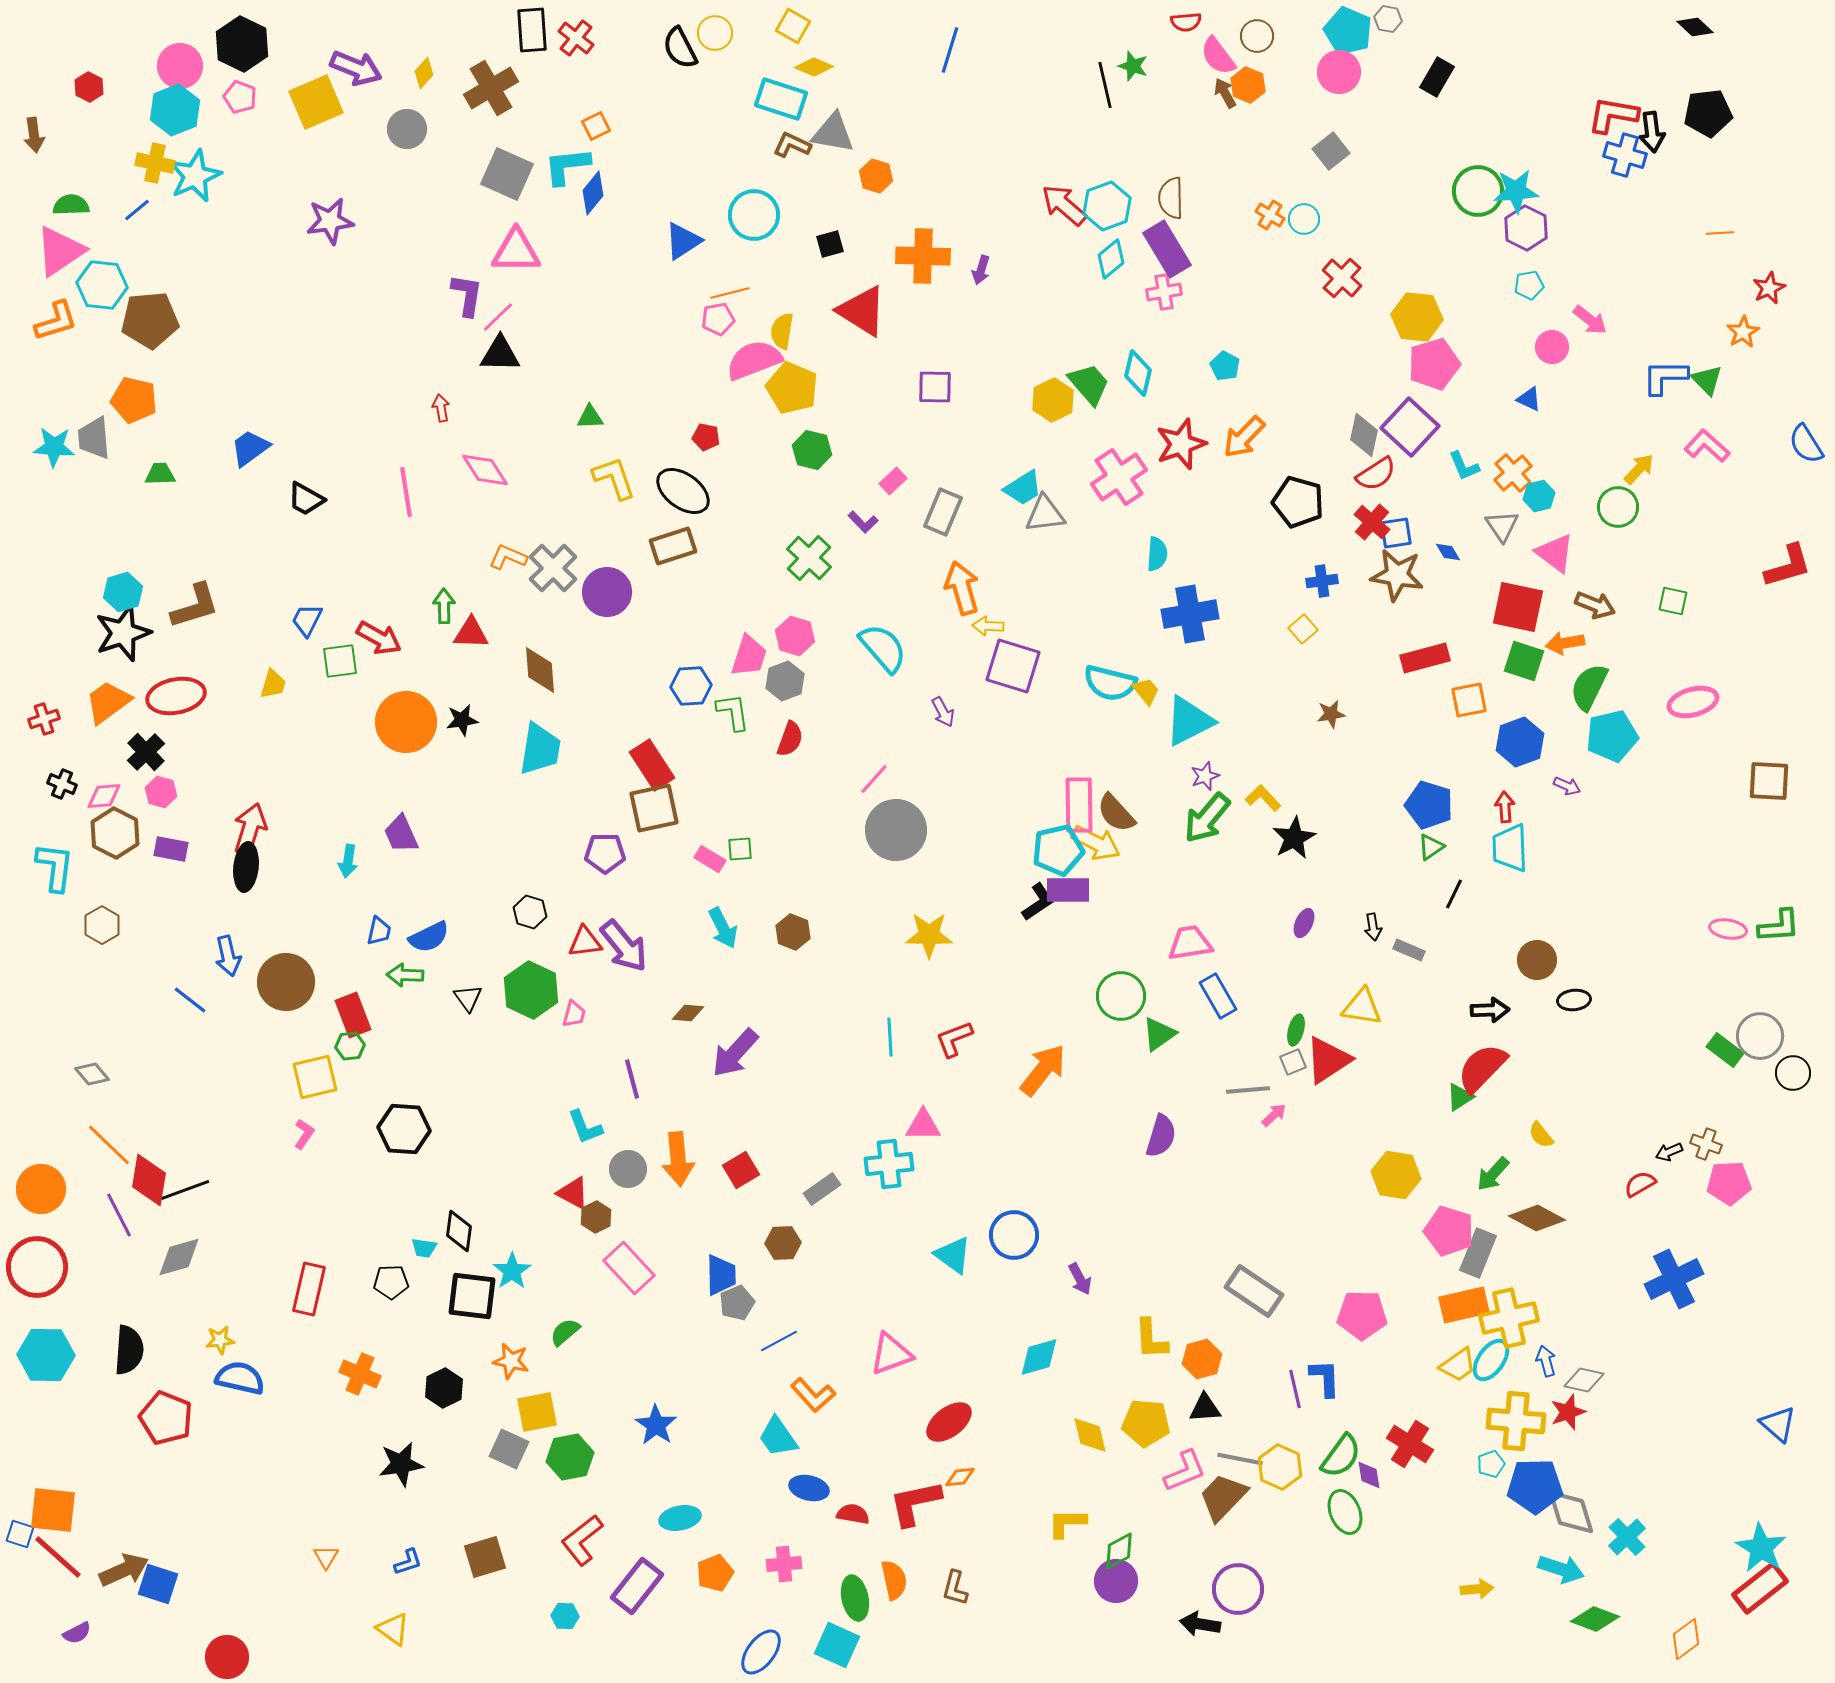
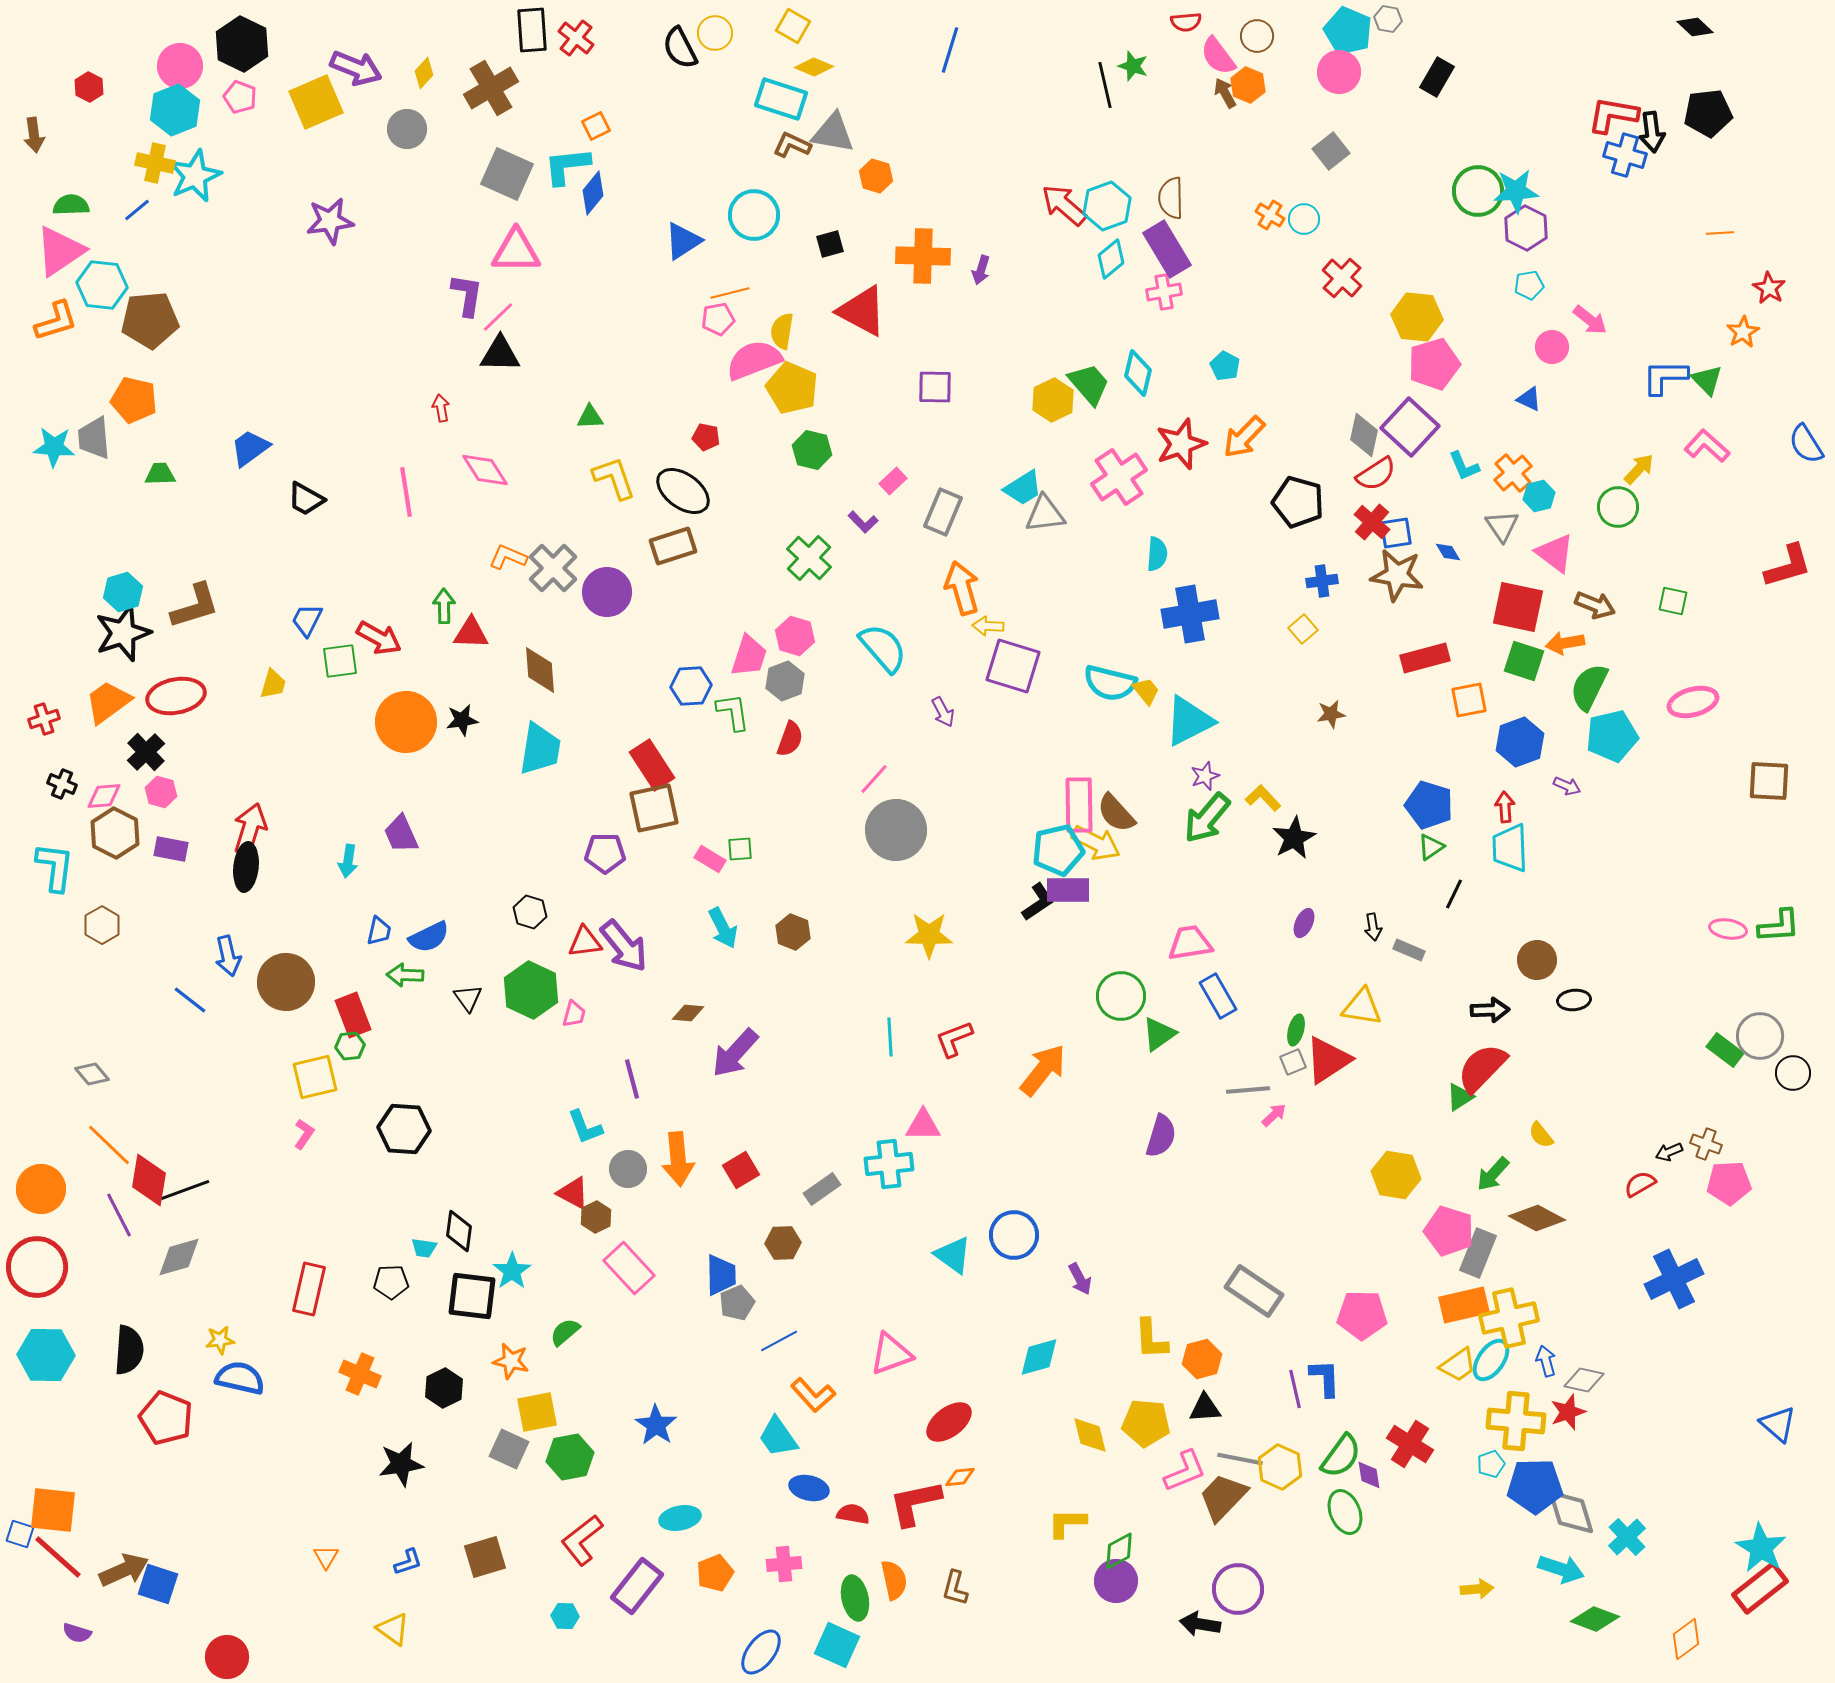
red star at (1769, 288): rotated 16 degrees counterclockwise
red triangle at (862, 311): rotated 4 degrees counterclockwise
purple semicircle at (77, 1633): rotated 44 degrees clockwise
